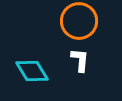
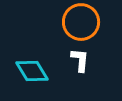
orange circle: moved 2 px right, 1 px down
